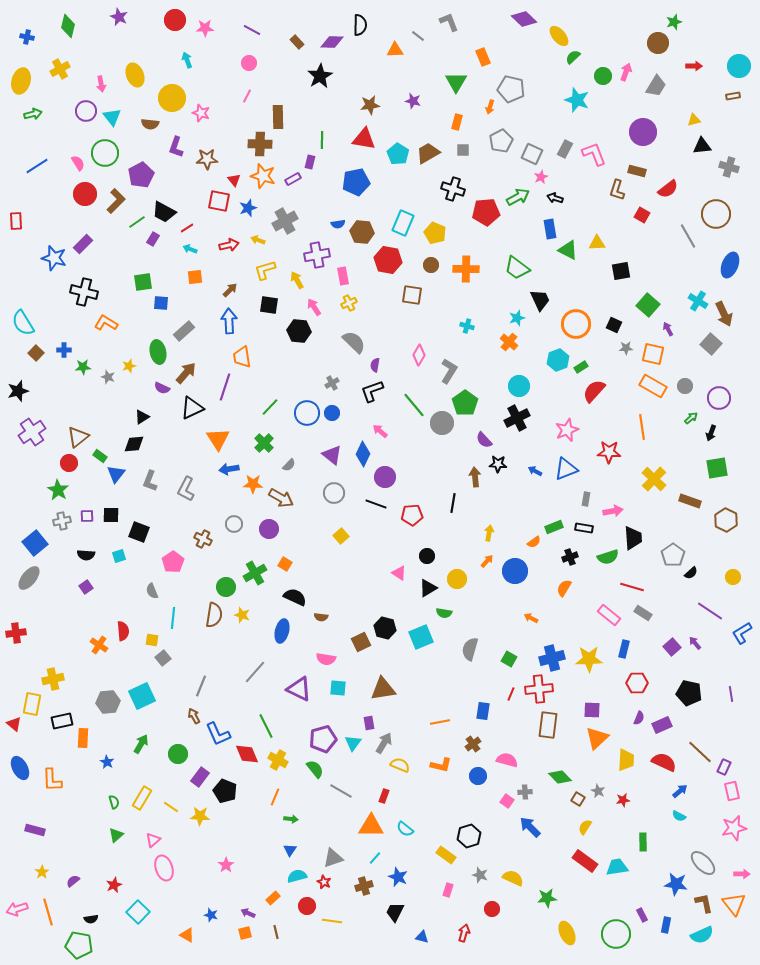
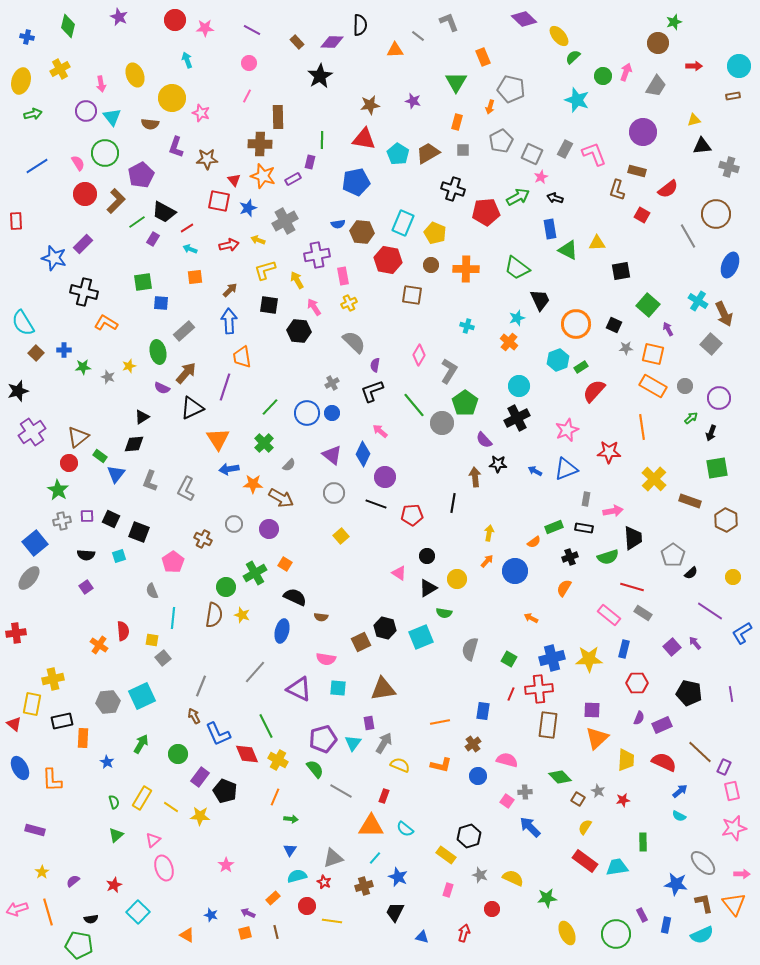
black square at (111, 515): moved 4 px down; rotated 24 degrees clockwise
